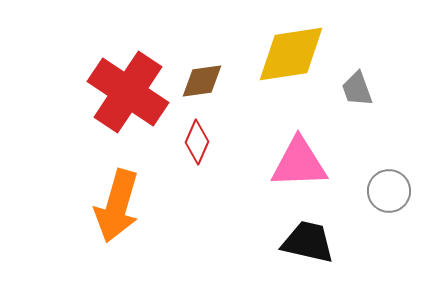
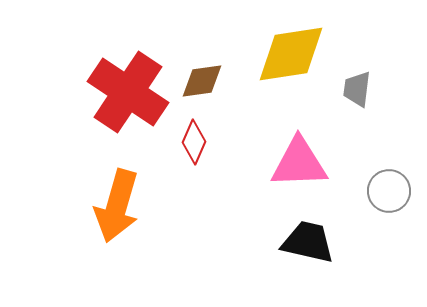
gray trapezoid: rotated 27 degrees clockwise
red diamond: moved 3 px left
